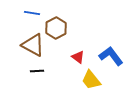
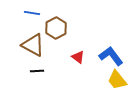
yellow trapezoid: moved 26 px right
